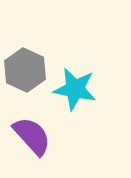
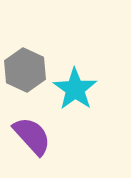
cyan star: rotated 24 degrees clockwise
